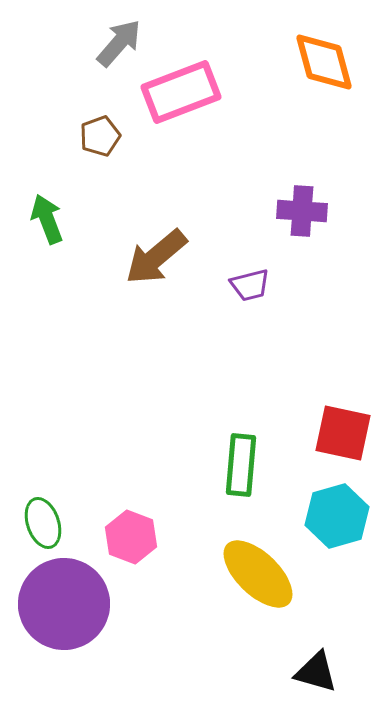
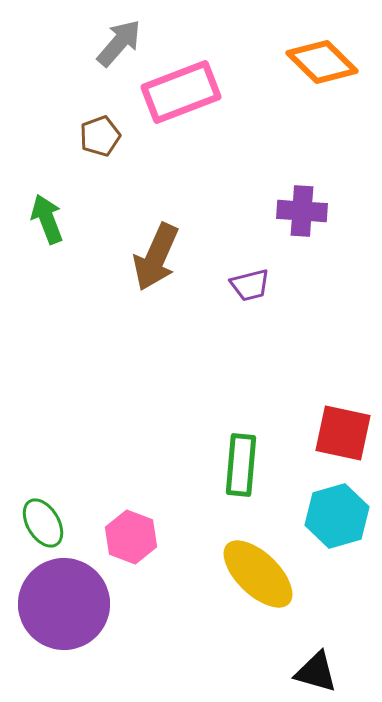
orange diamond: moved 2 px left; rotated 30 degrees counterclockwise
brown arrow: rotated 26 degrees counterclockwise
green ellipse: rotated 12 degrees counterclockwise
